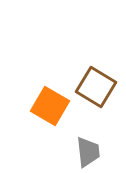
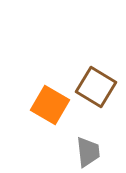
orange square: moved 1 px up
